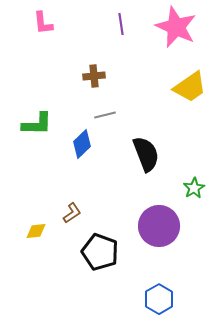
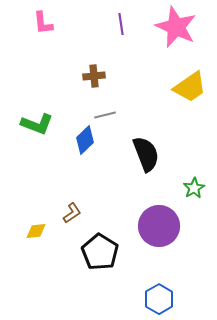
green L-shape: rotated 20 degrees clockwise
blue diamond: moved 3 px right, 4 px up
black pentagon: rotated 12 degrees clockwise
